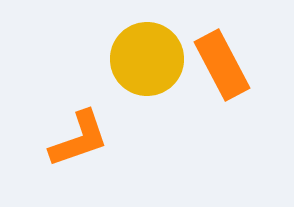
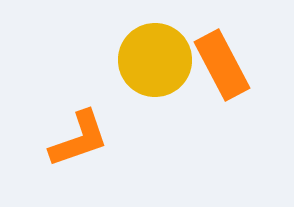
yellow circle: moved 8 px right, 1 px down
